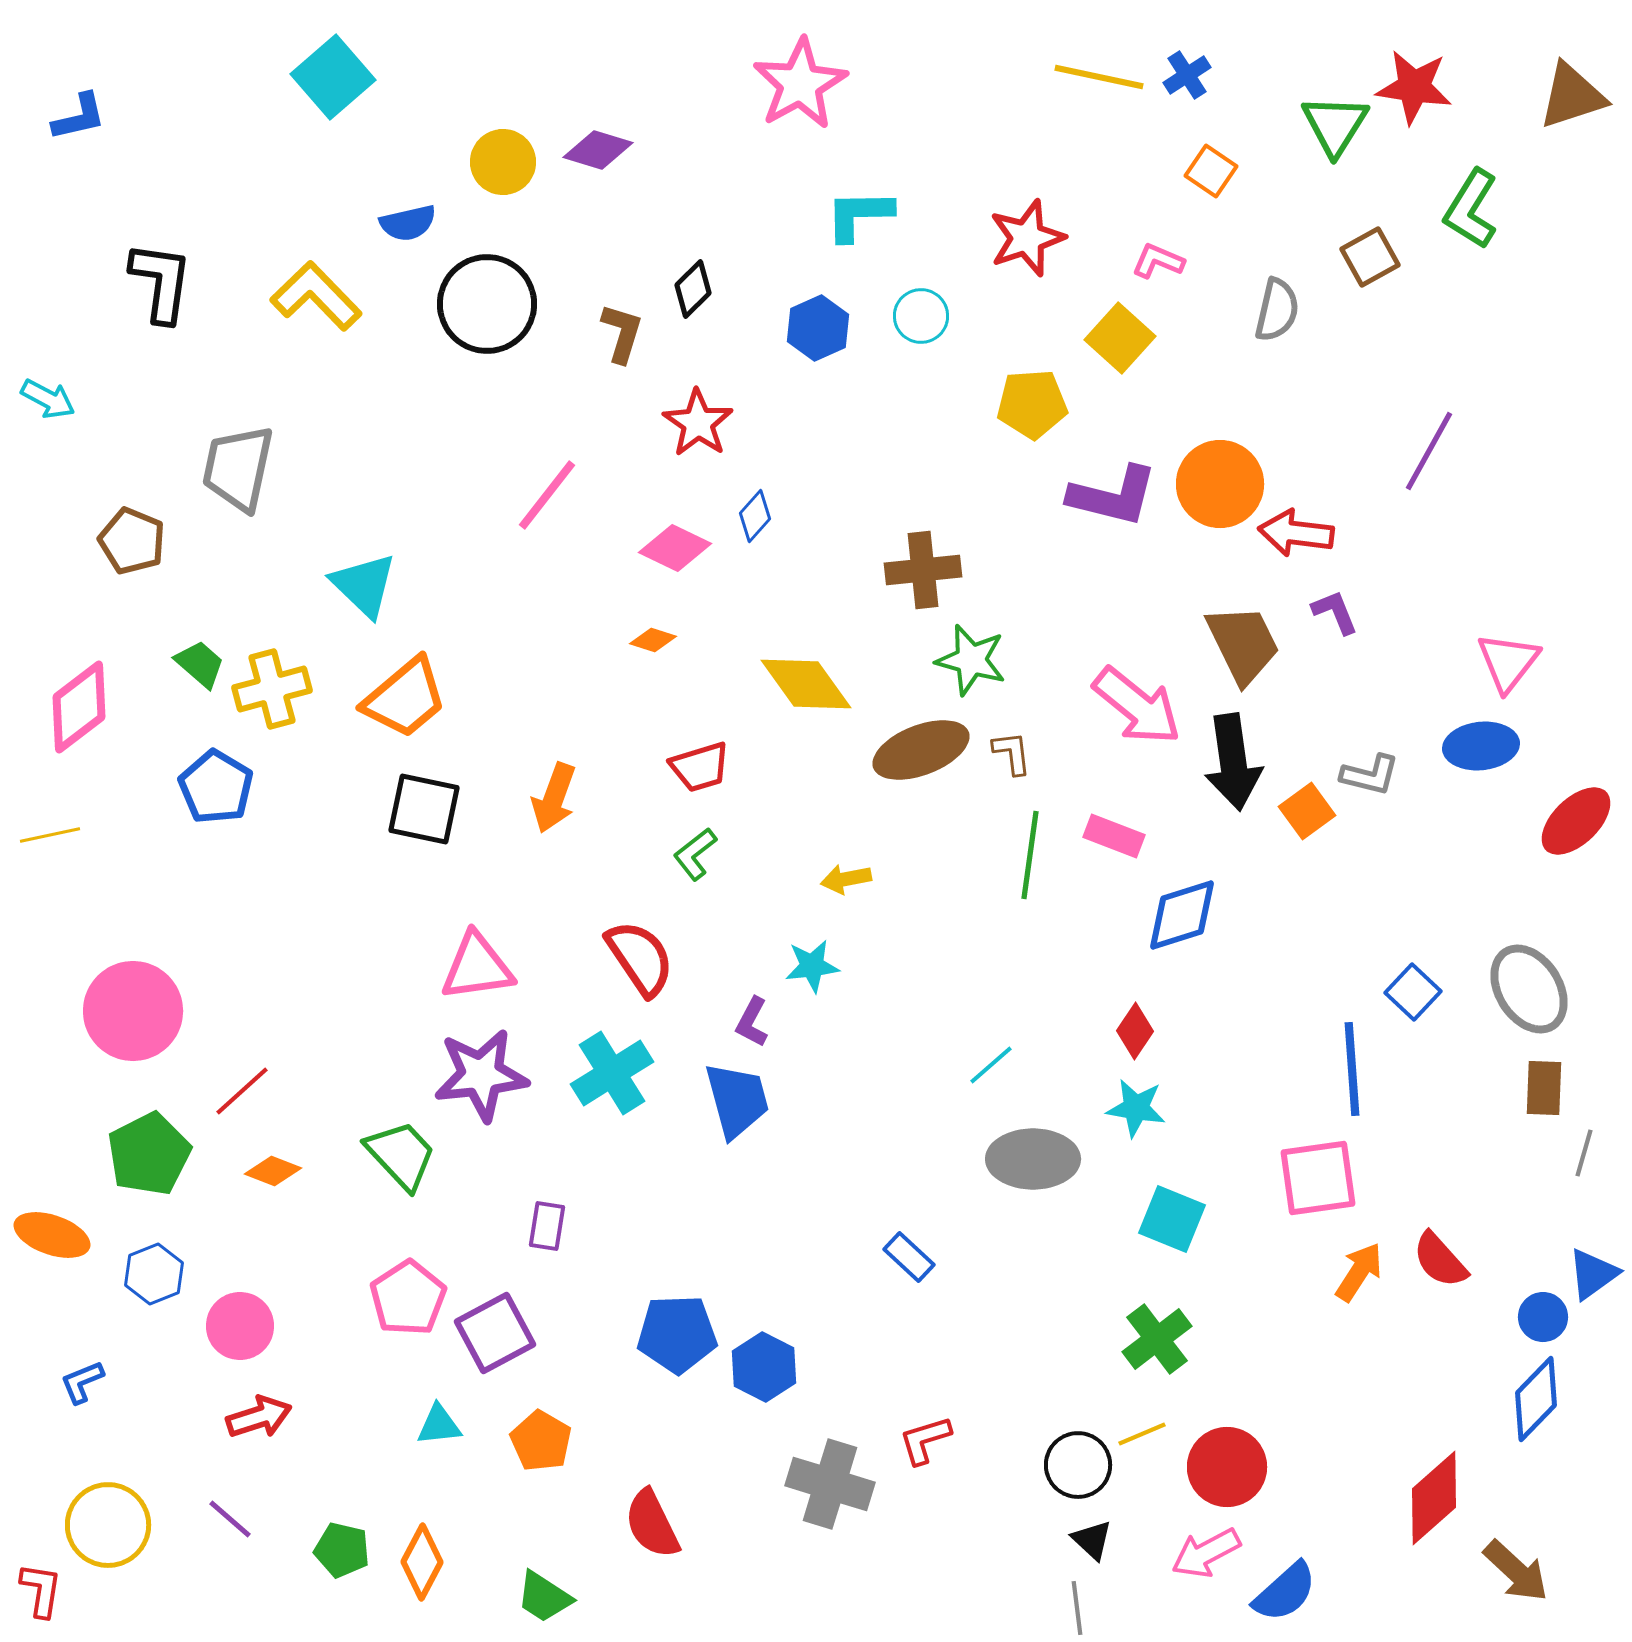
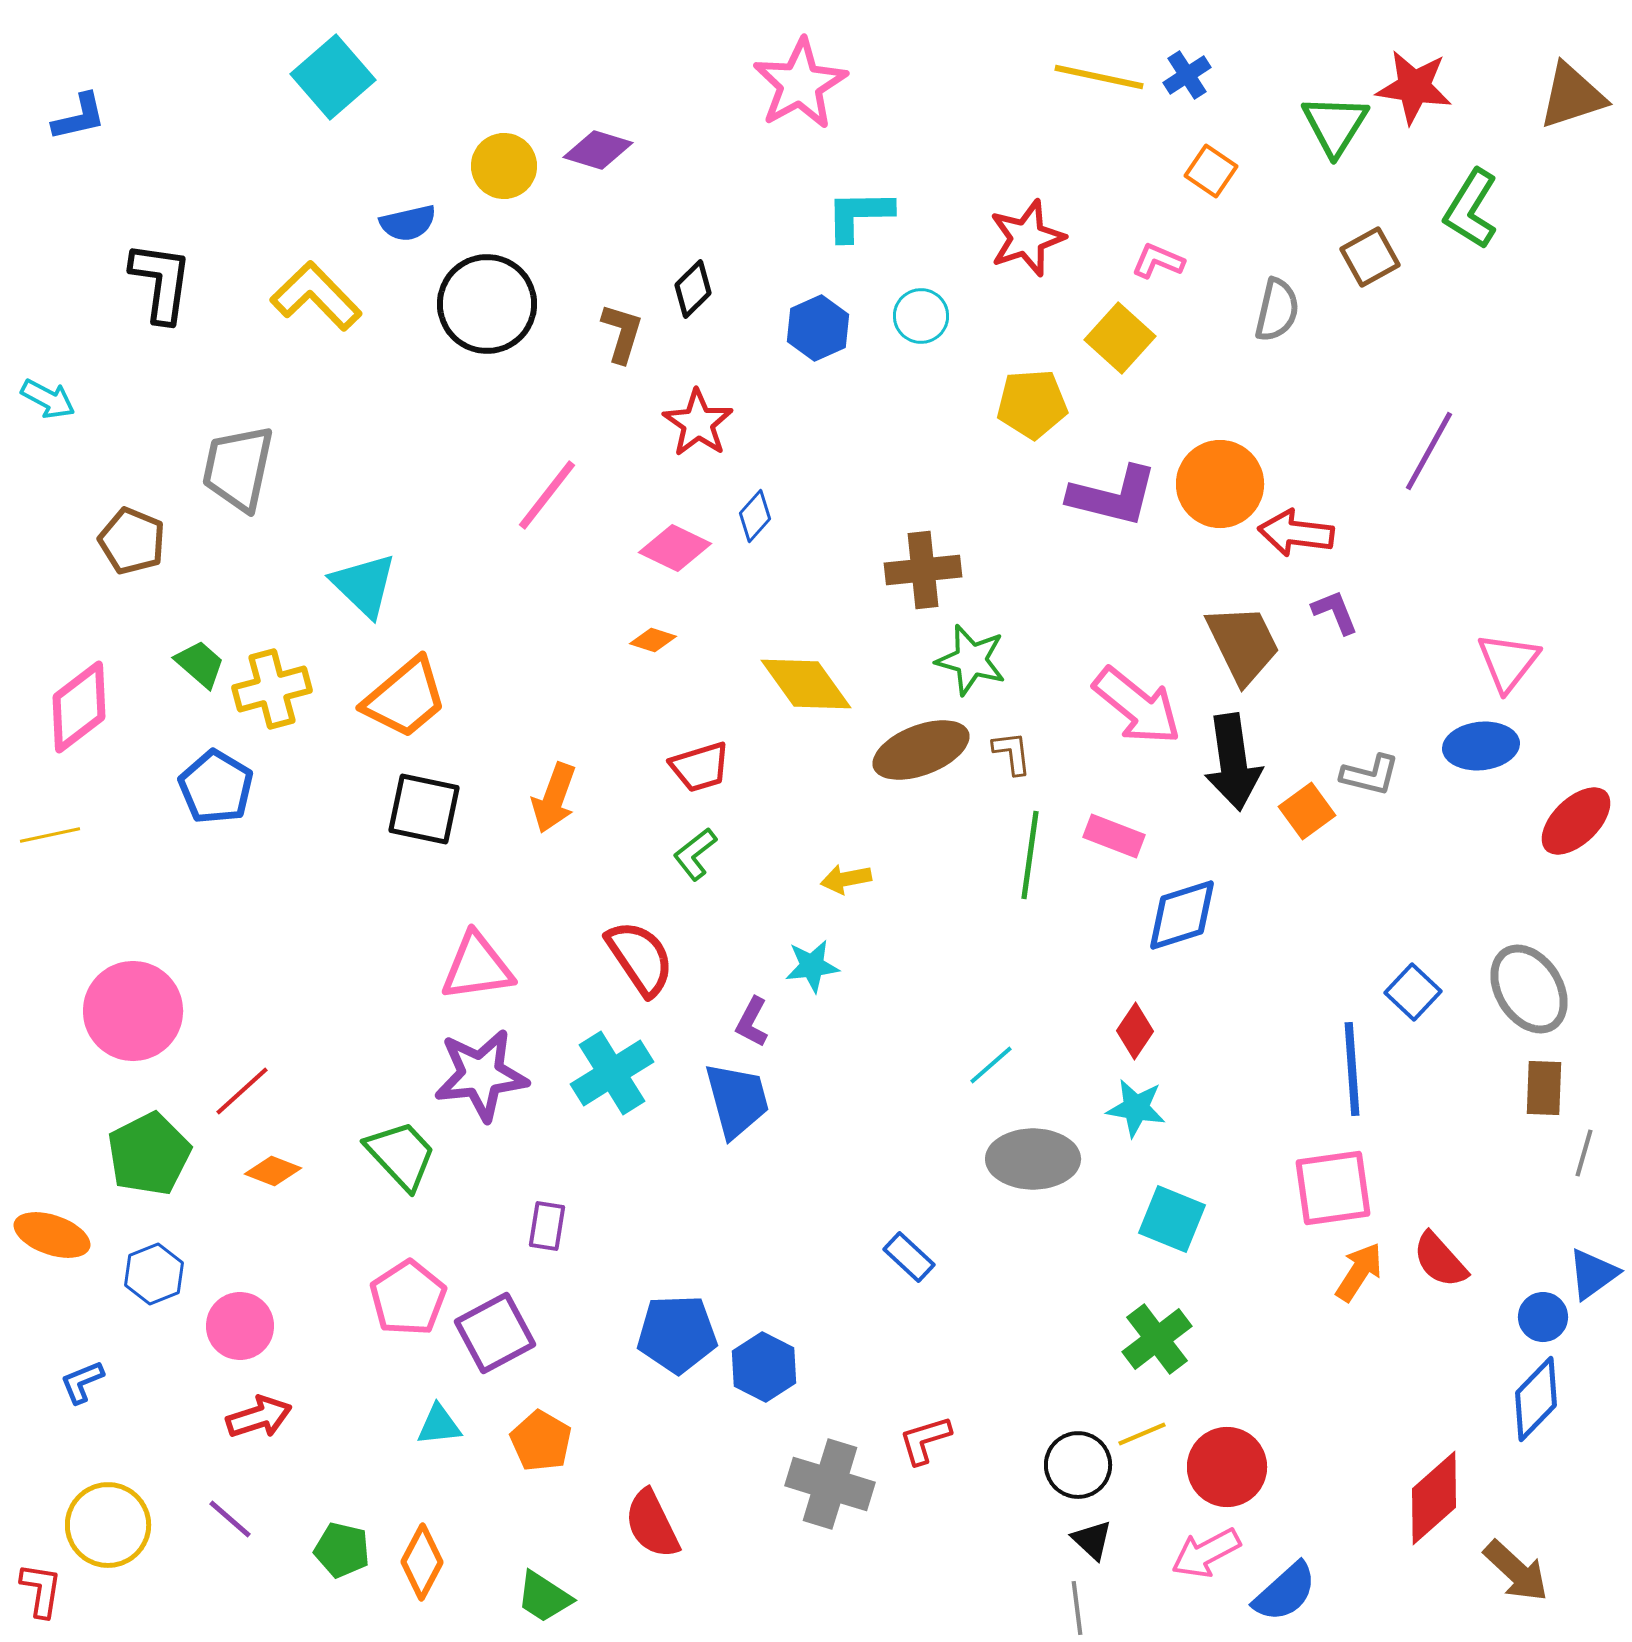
yellow circle at (503, 162): moved 1 px right, 4 px down
pink square at (1318, 1178): moved 15 px right, 10 px down
